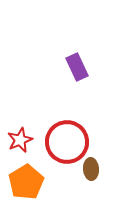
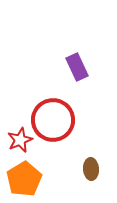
red circle: moved 14 px left, 22 px up
orange pentagon: moved 2 px left, 3 px up
